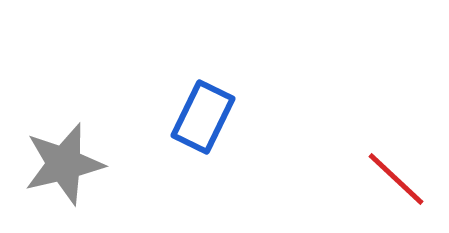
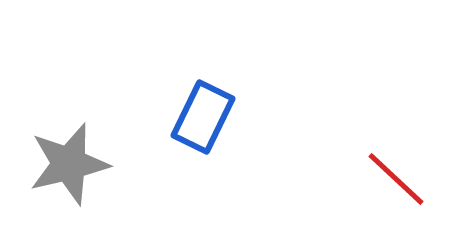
gray star: moved 5 px right
